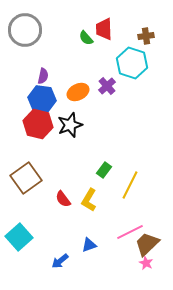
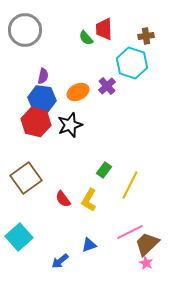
red hexagon: moved 2 px left, 2 px up
